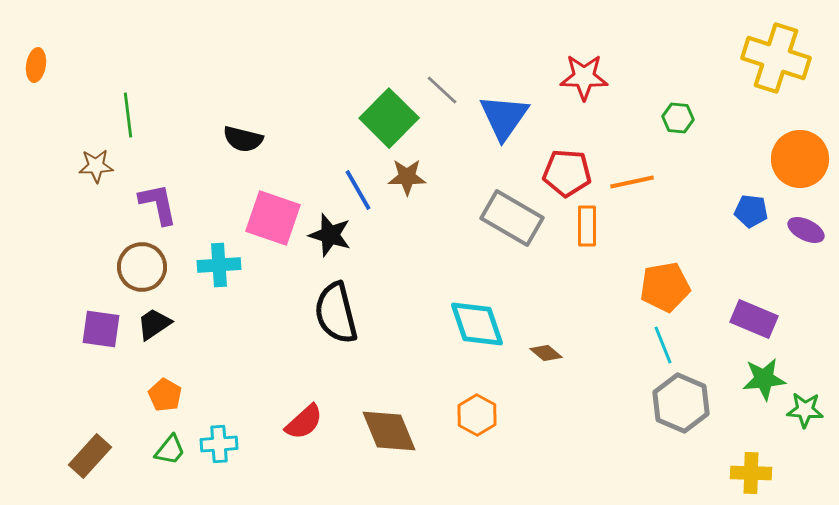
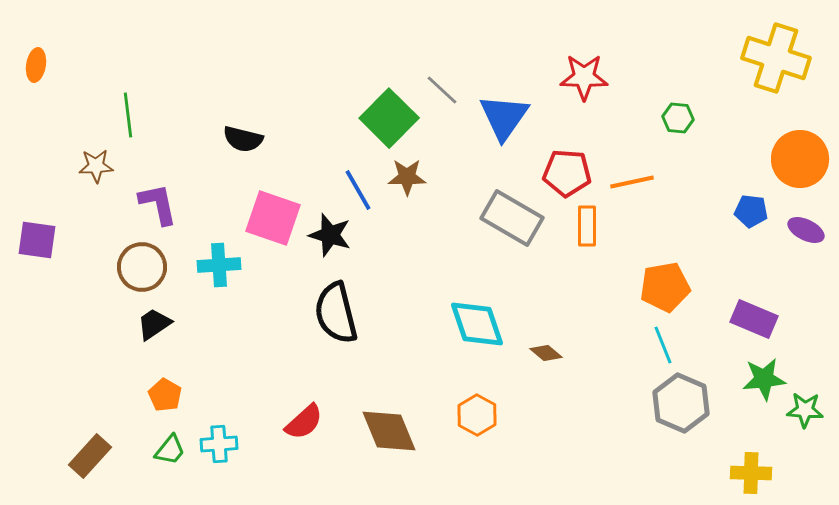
purple square at (101, 329): moved 64 px left, 89 px up
